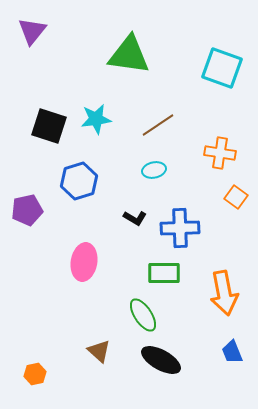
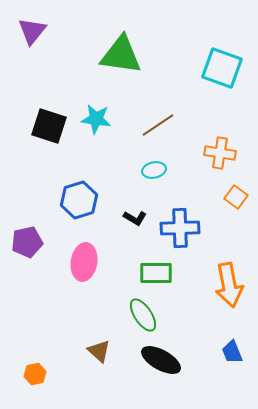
green triangle: moved 8 px left
cyan star: rotated 16 degrees clockwise
blue hexagon: moved 19 px down
purple pentagon: moved 32 px down
green rectangle: moved 8 px left
orange arrow: moved 5 px right, 8 px up
